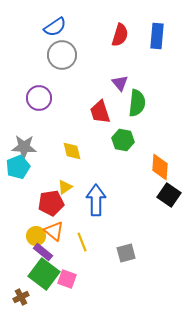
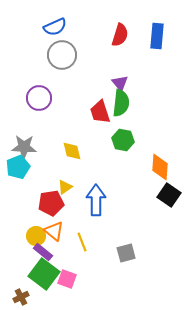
blue semicircle: rotated 10 degrees clockwise
green semicircle: moved 16 px left
